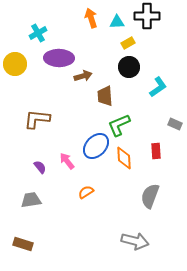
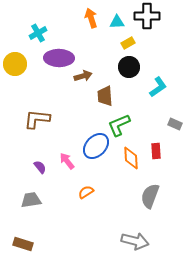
orange diamond: moved 7 px right
